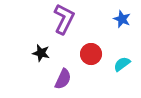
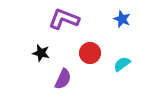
purple L-shape: rotated 96 degrees counterclockwise
red circle: moved 1 px left, 1 px up
